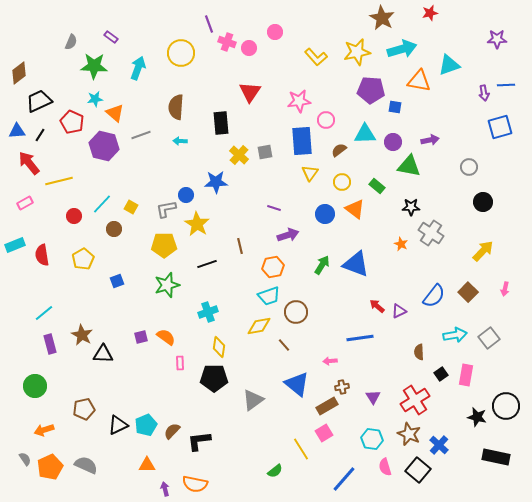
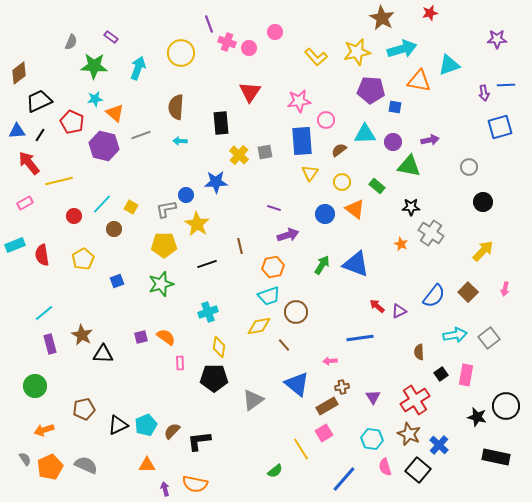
green star at (167, 285): moved 6 px left, 1 px up
